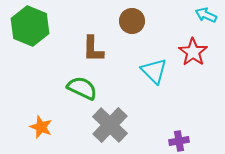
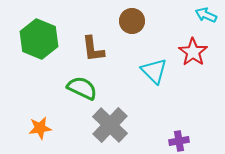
green hexagon: moved 9 px right, 13 px down
brown L-shape: rotated 8 degrees counterclockwise
orange star: moved 1 px left, 1 px down; rotated 30 degrees counterclockwise
